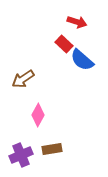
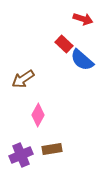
red arrow: moved 6 px right, 3 px up
